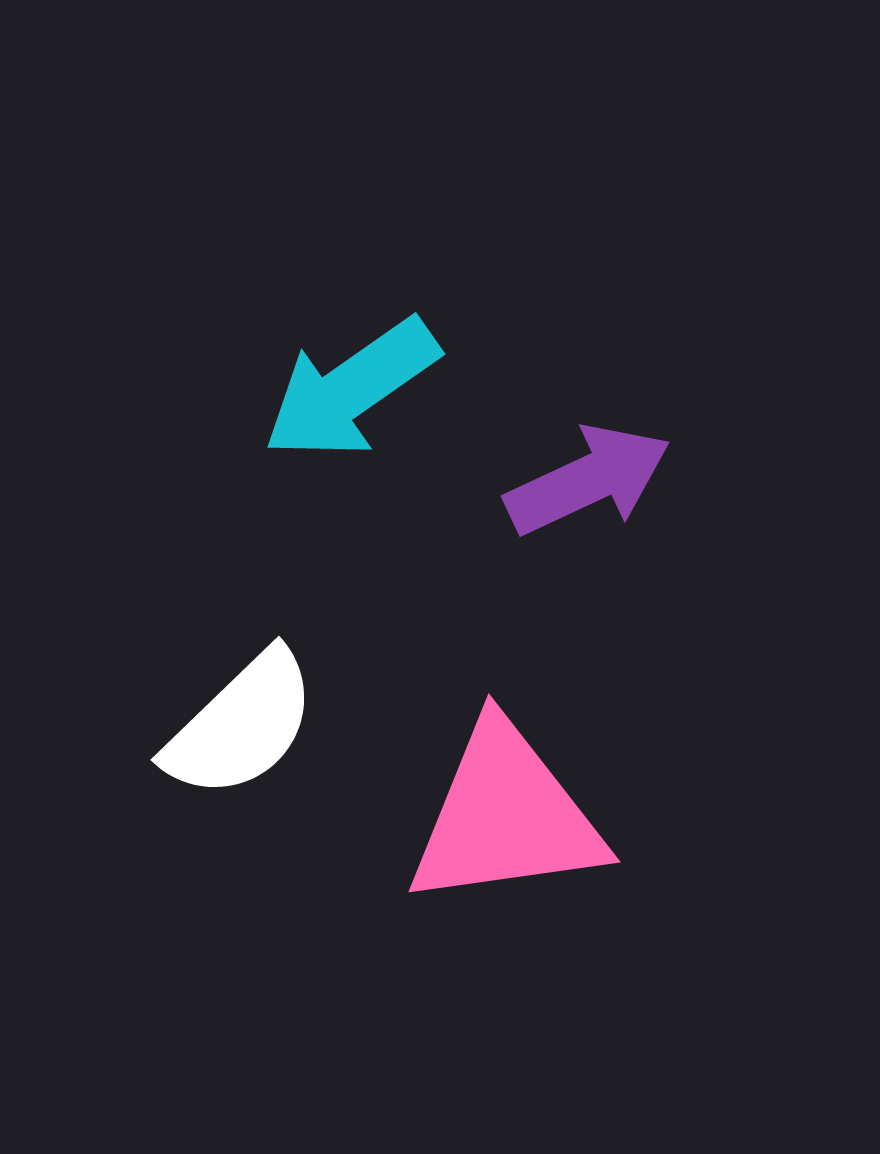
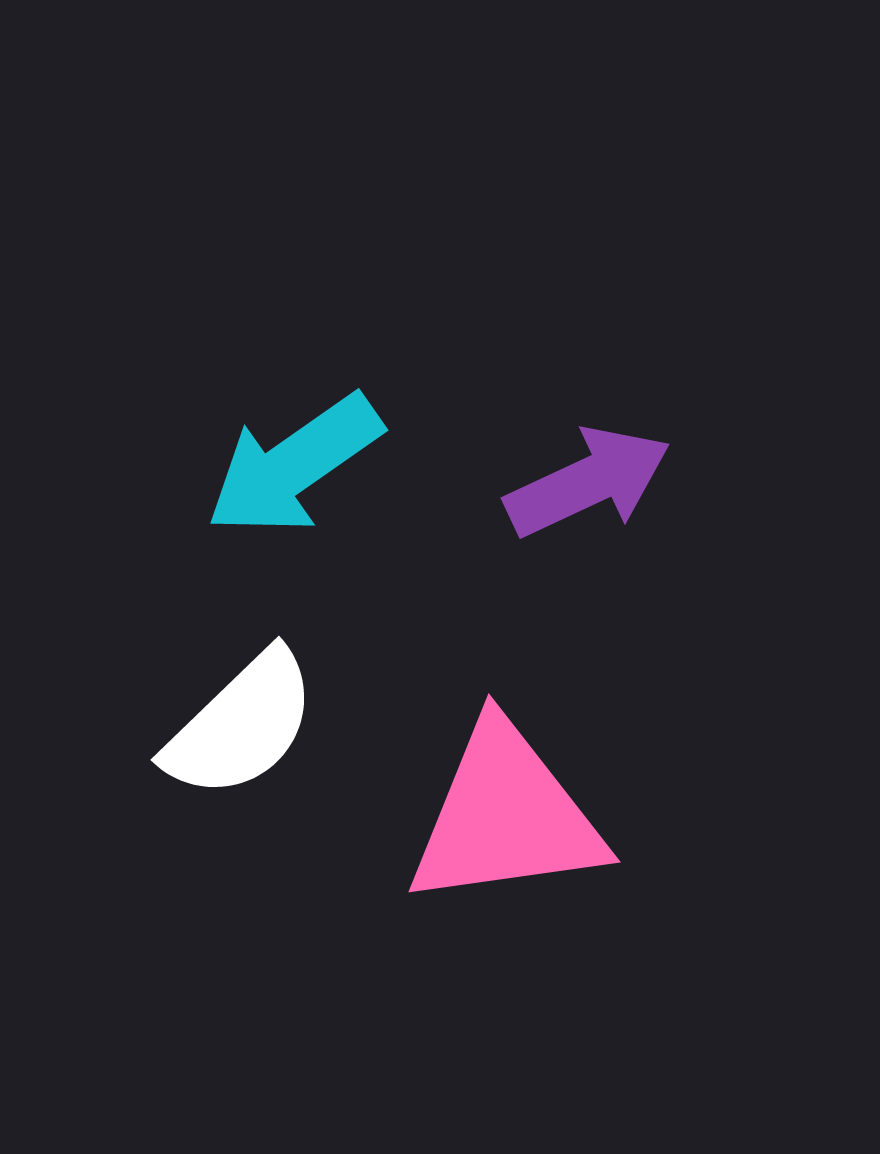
cyan arrow: moved 57 px left, 76 px down
purple arrow: moved 2 px down
